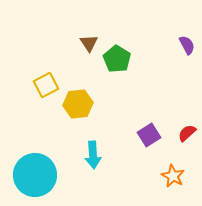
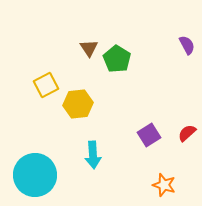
brown triangle: moved 5 px down
orange star: moved 9 px left, 9 px down; rotated 10 degrees counterclockwise
